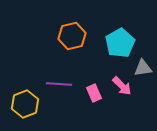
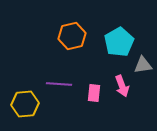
cyan pentagon: moved 1 px left, 1 px up
gray triangle: moved 3 px up
pink arrow: rotated 25 degrees clockwise
pink rectangle: rotated 30 degrees clockwise
yellow hexagon: rotated 16 degrees clockwise
